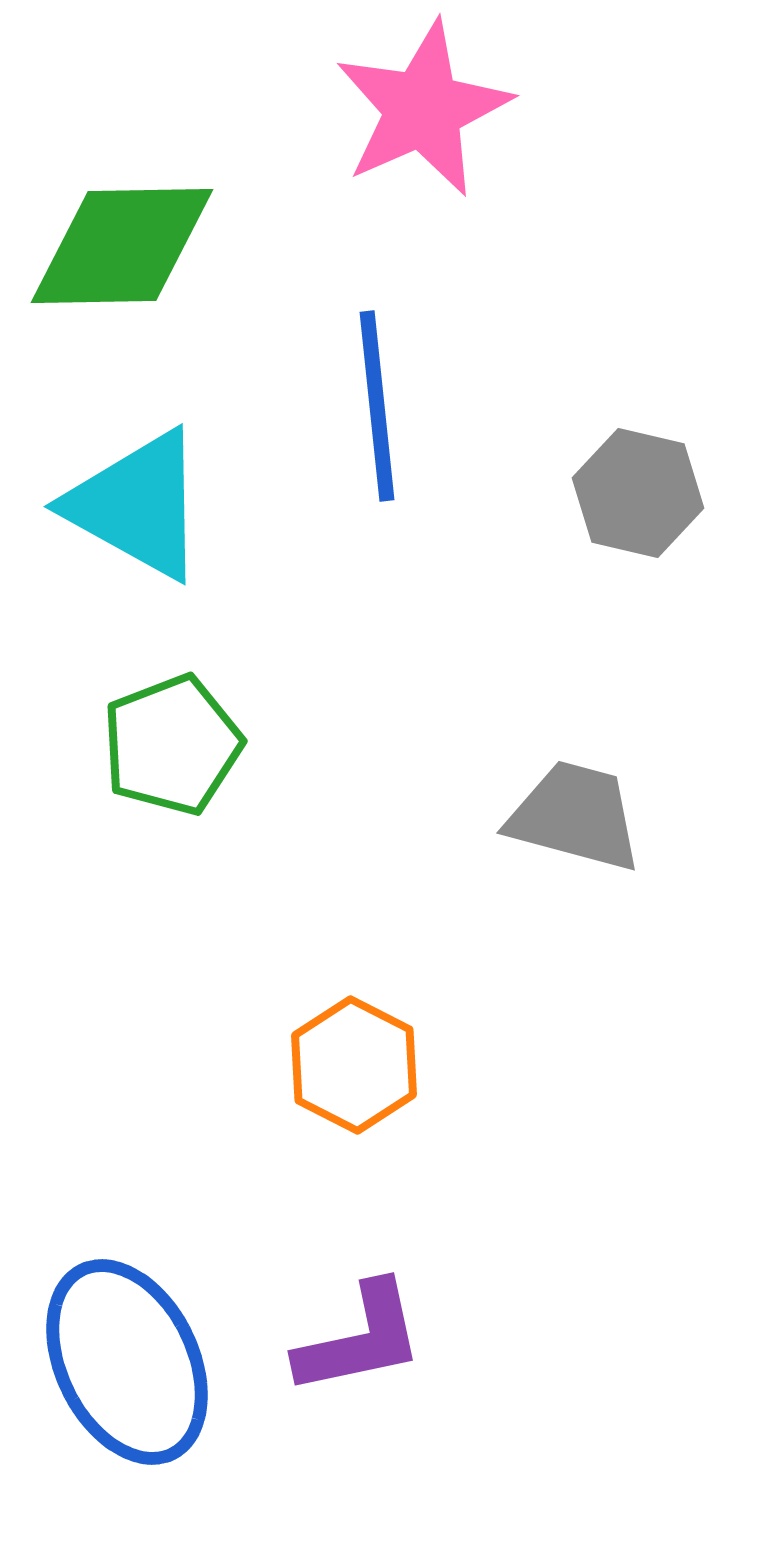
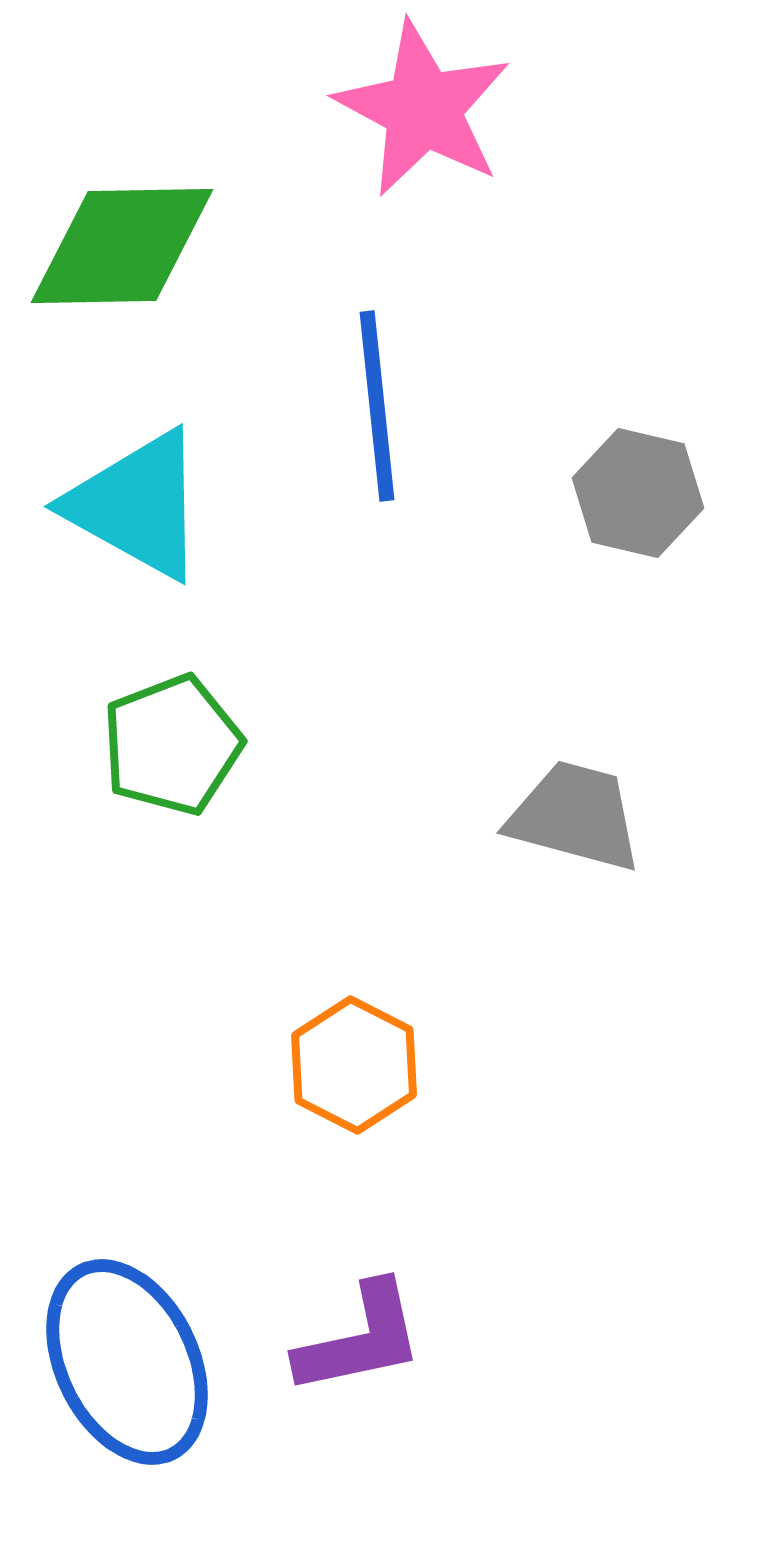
pink star: rotated 20 degrees counterclockwise
